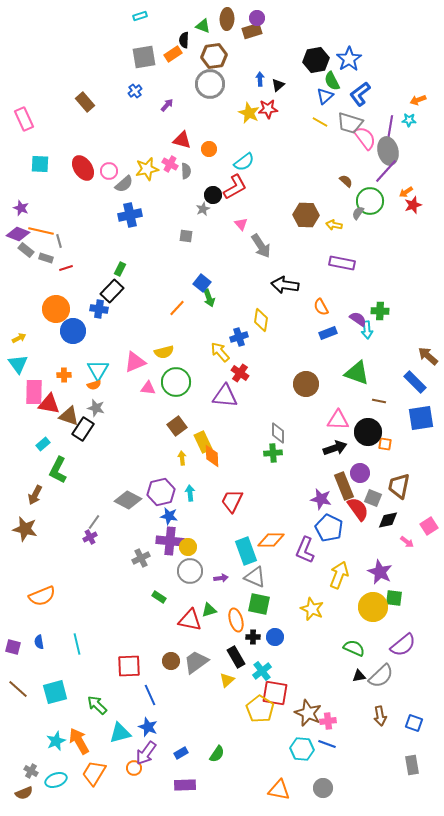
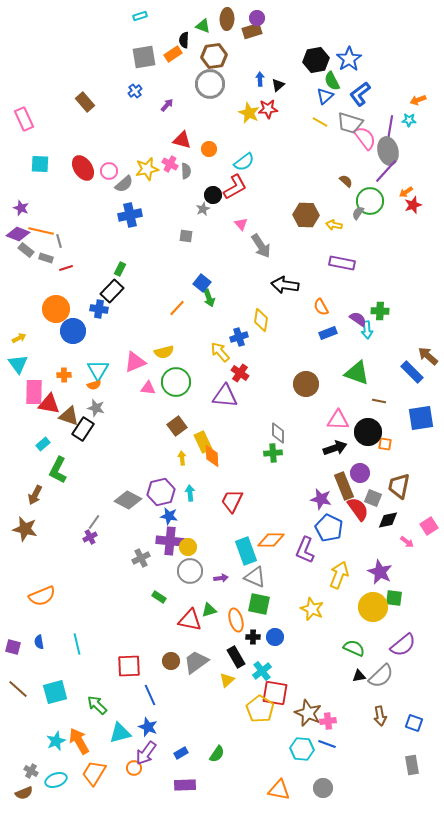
blue rectangle at (415, 382): moved 3 px left, 10 px up
